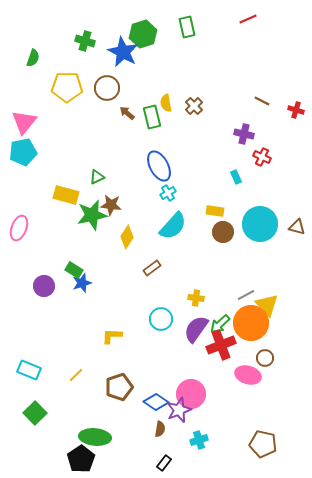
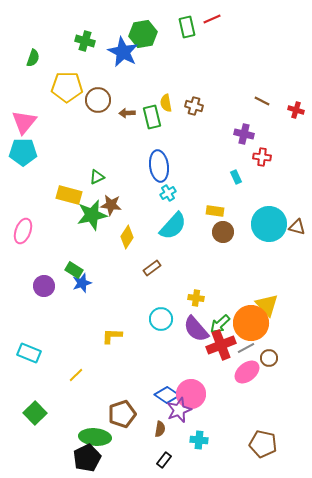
red line at (248, 19): moved 36 px left
green hexagon at (143, 34): rotated 8 degrees clockwise
brown circle at (107, 88): moved 9 px left, 12 px down
brown cross at (194, 106): rotated 30 degrees counterclockwise
brown arrow at (127, 113): rotated 42 degrees counterclockwise
cyan pentagon at (23, 152): rotated 12 degrees clockwise
red cross at (262, 157): rotated 18 degrees counterclockwise
blue ellipse at (159, 166): rotated 20 degrees clockwise
yellow rectangle at (66, 195): moved 3 px right
cyan circle at (260, 224): moved 9 px right
pink ellipse at (19, 228): moved 4 px right, 3 px down
gray line at (246, 295): moved 53 px down
purple semicircle at (196, 329): rotated 76 degrees counterclockwise
brown circle at (265, 358): moved 4 px right
cyan rectangle at (29, 370): moved 17 px up
pink ellipse at (248, 375): moved 1 px left, 3 px up; rotated 55 degrees counterclockwise
brown pentagon at (119, 387): moved 3 px right, 27 px down
blue diamond at (156, 402): moved 11 px right, 7 px up
cyan cross at (199, 440): rotated 24 degrees clockwise
black pentagon at (81, 459): moved 6 px right, 1 px up; rotated 8 degrees clockwise
black rectangle at (164, 463): moved 3 px up
